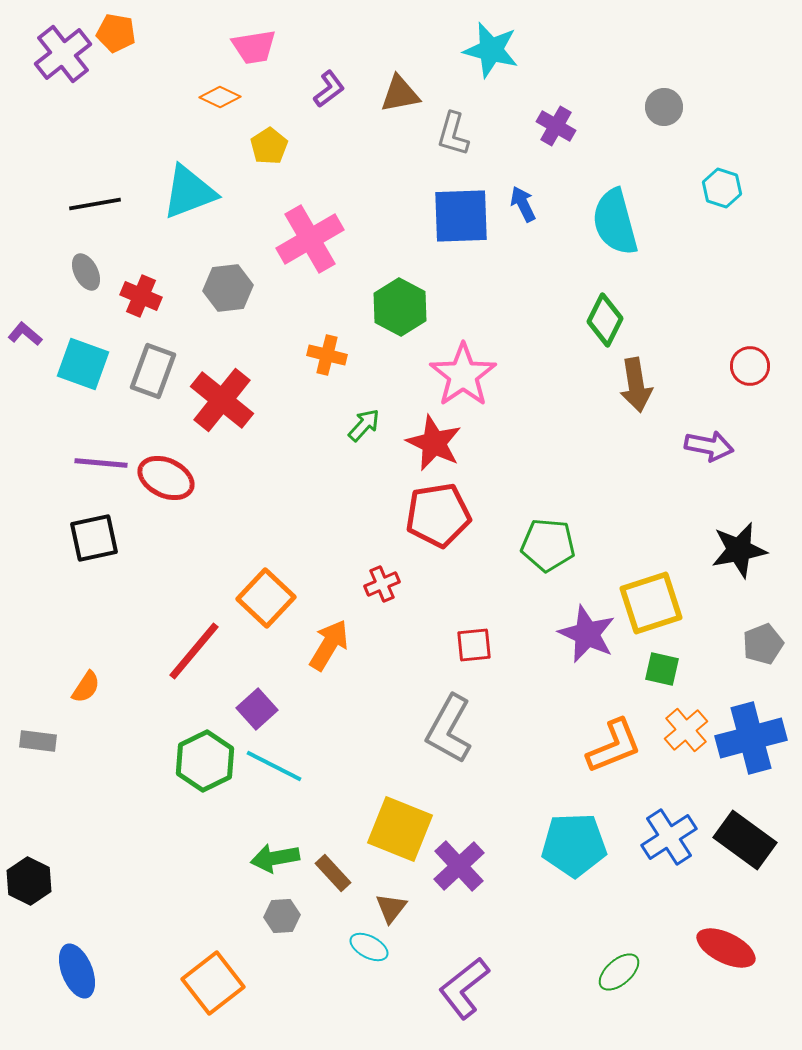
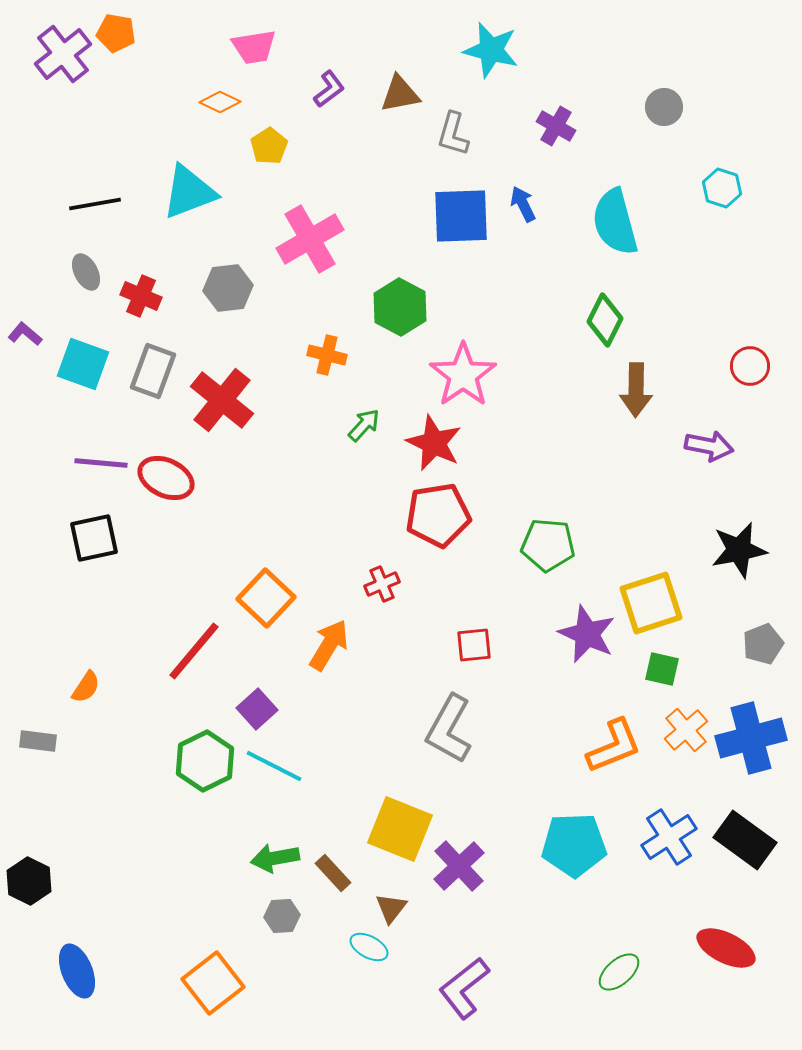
orange diamond at (220, 97): moved 5 px down
brown arrow at (636, 385): moved 5 px down; rotated 10 degrees clockwise
